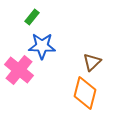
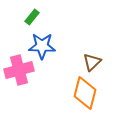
pink cross: rotated 36 degrees clockwise
